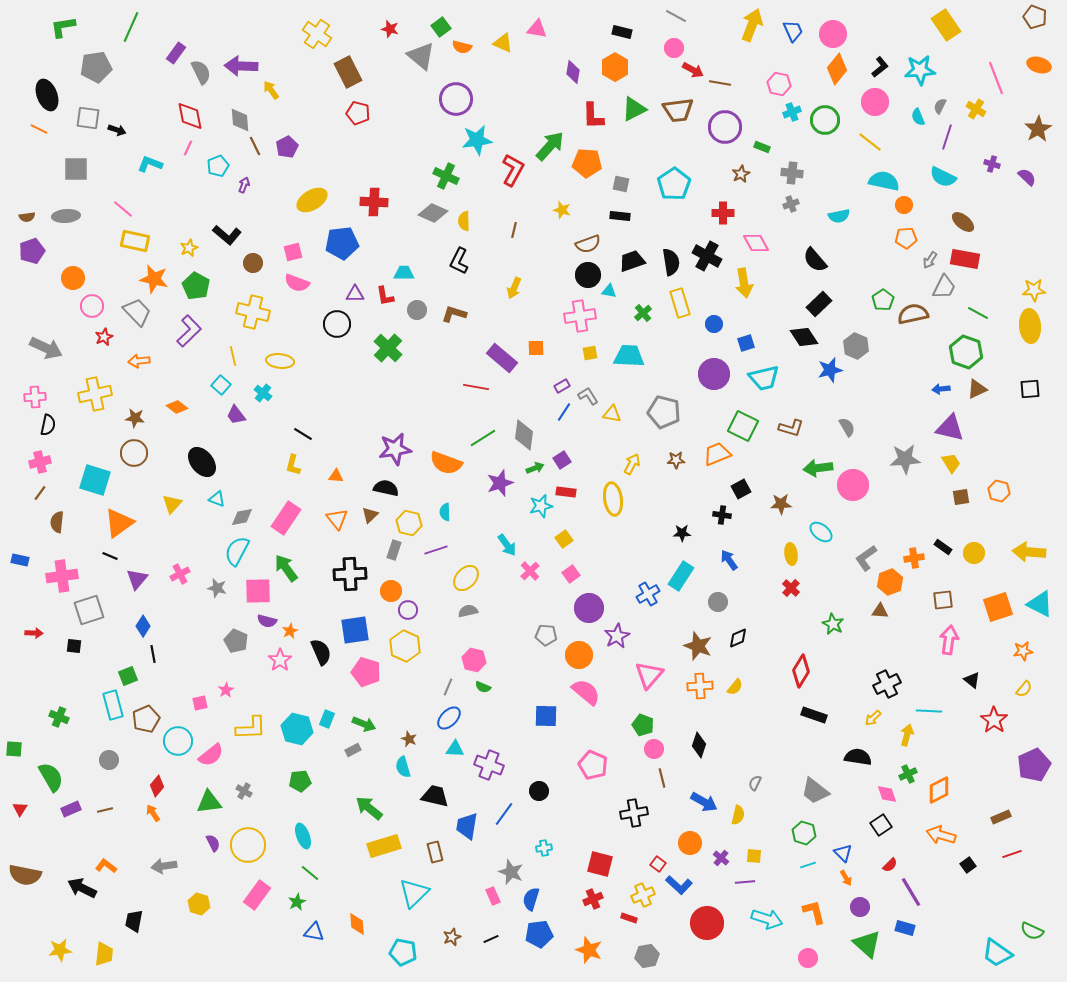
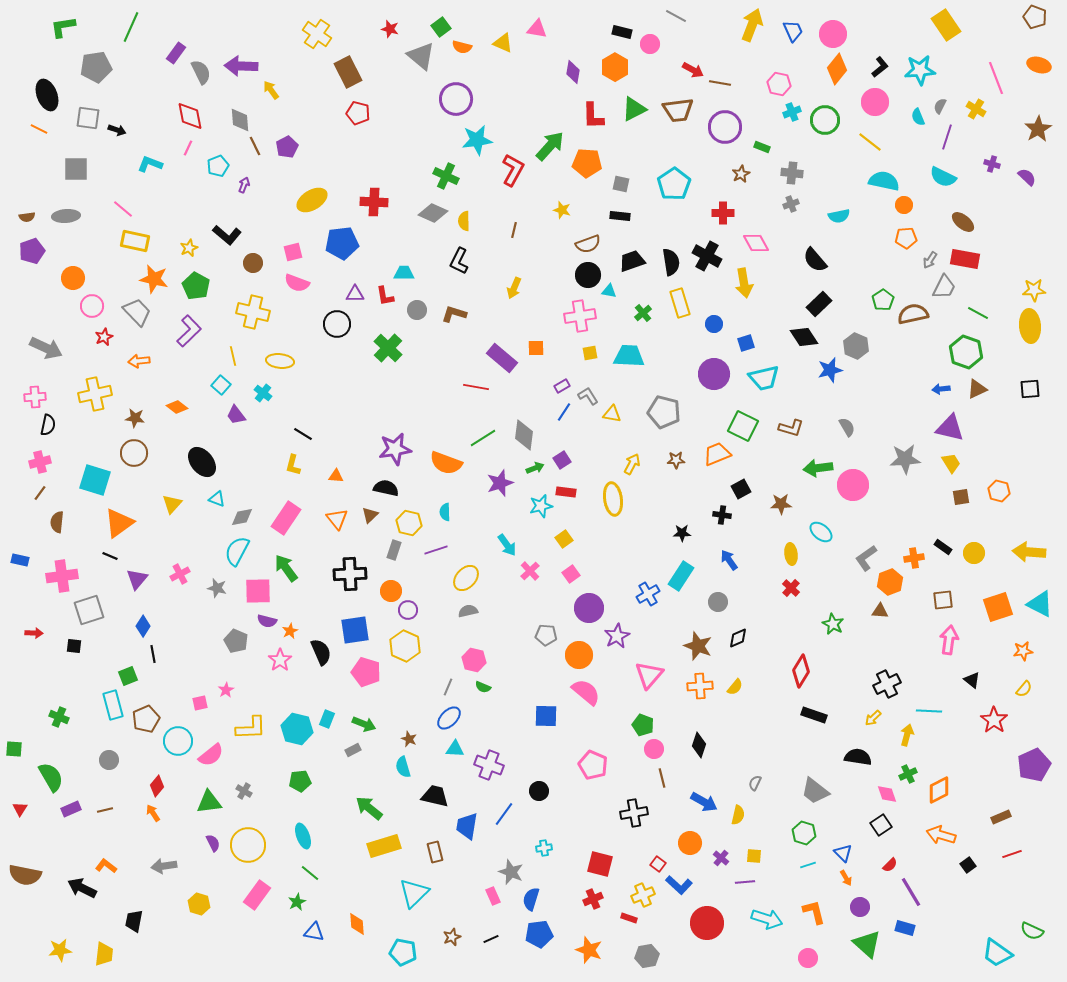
pink circle at (674, 48): moved 24 px left, 4 px up
